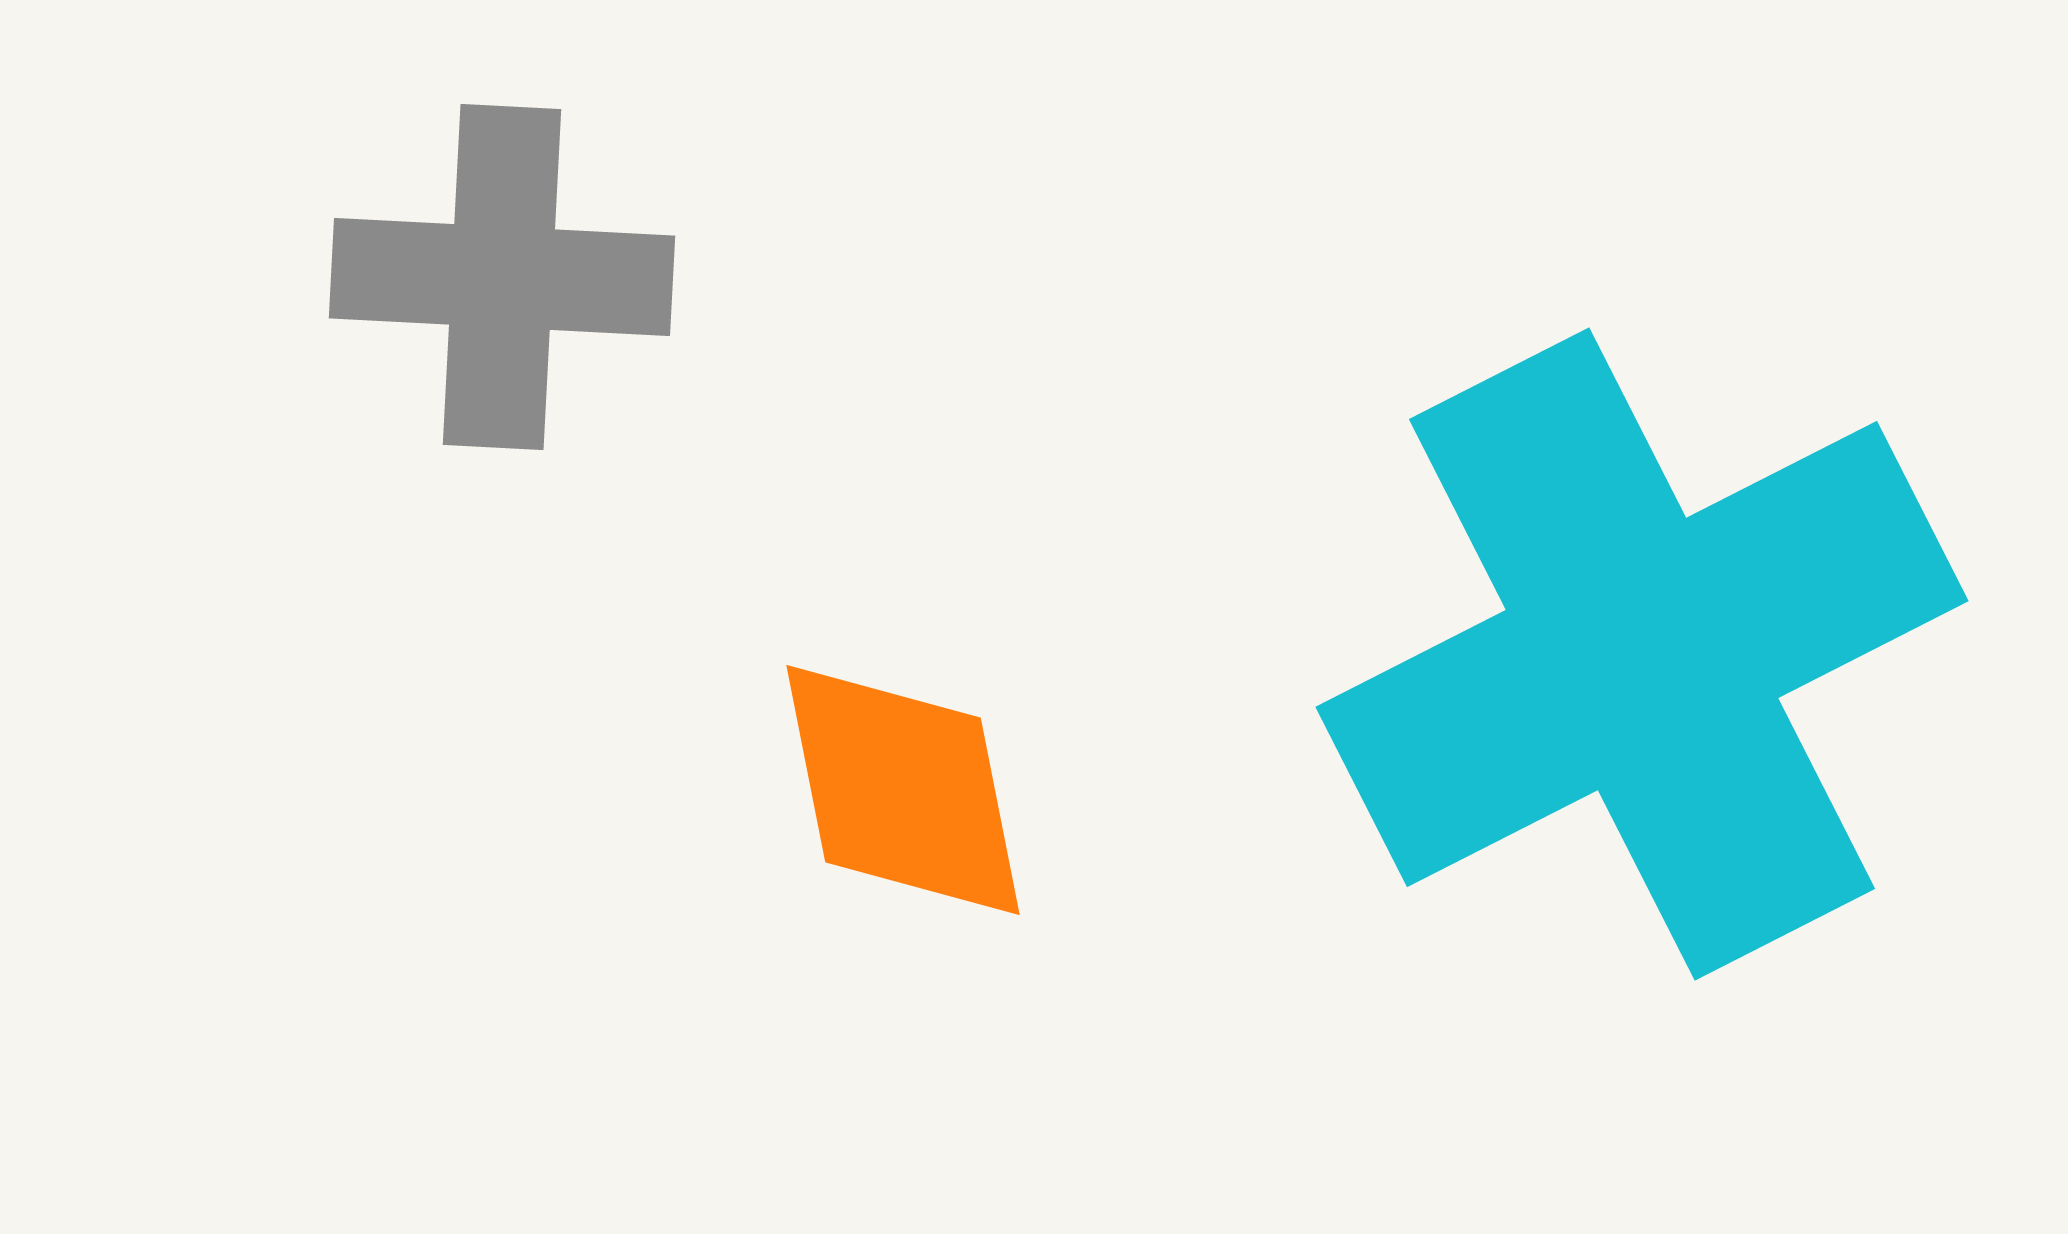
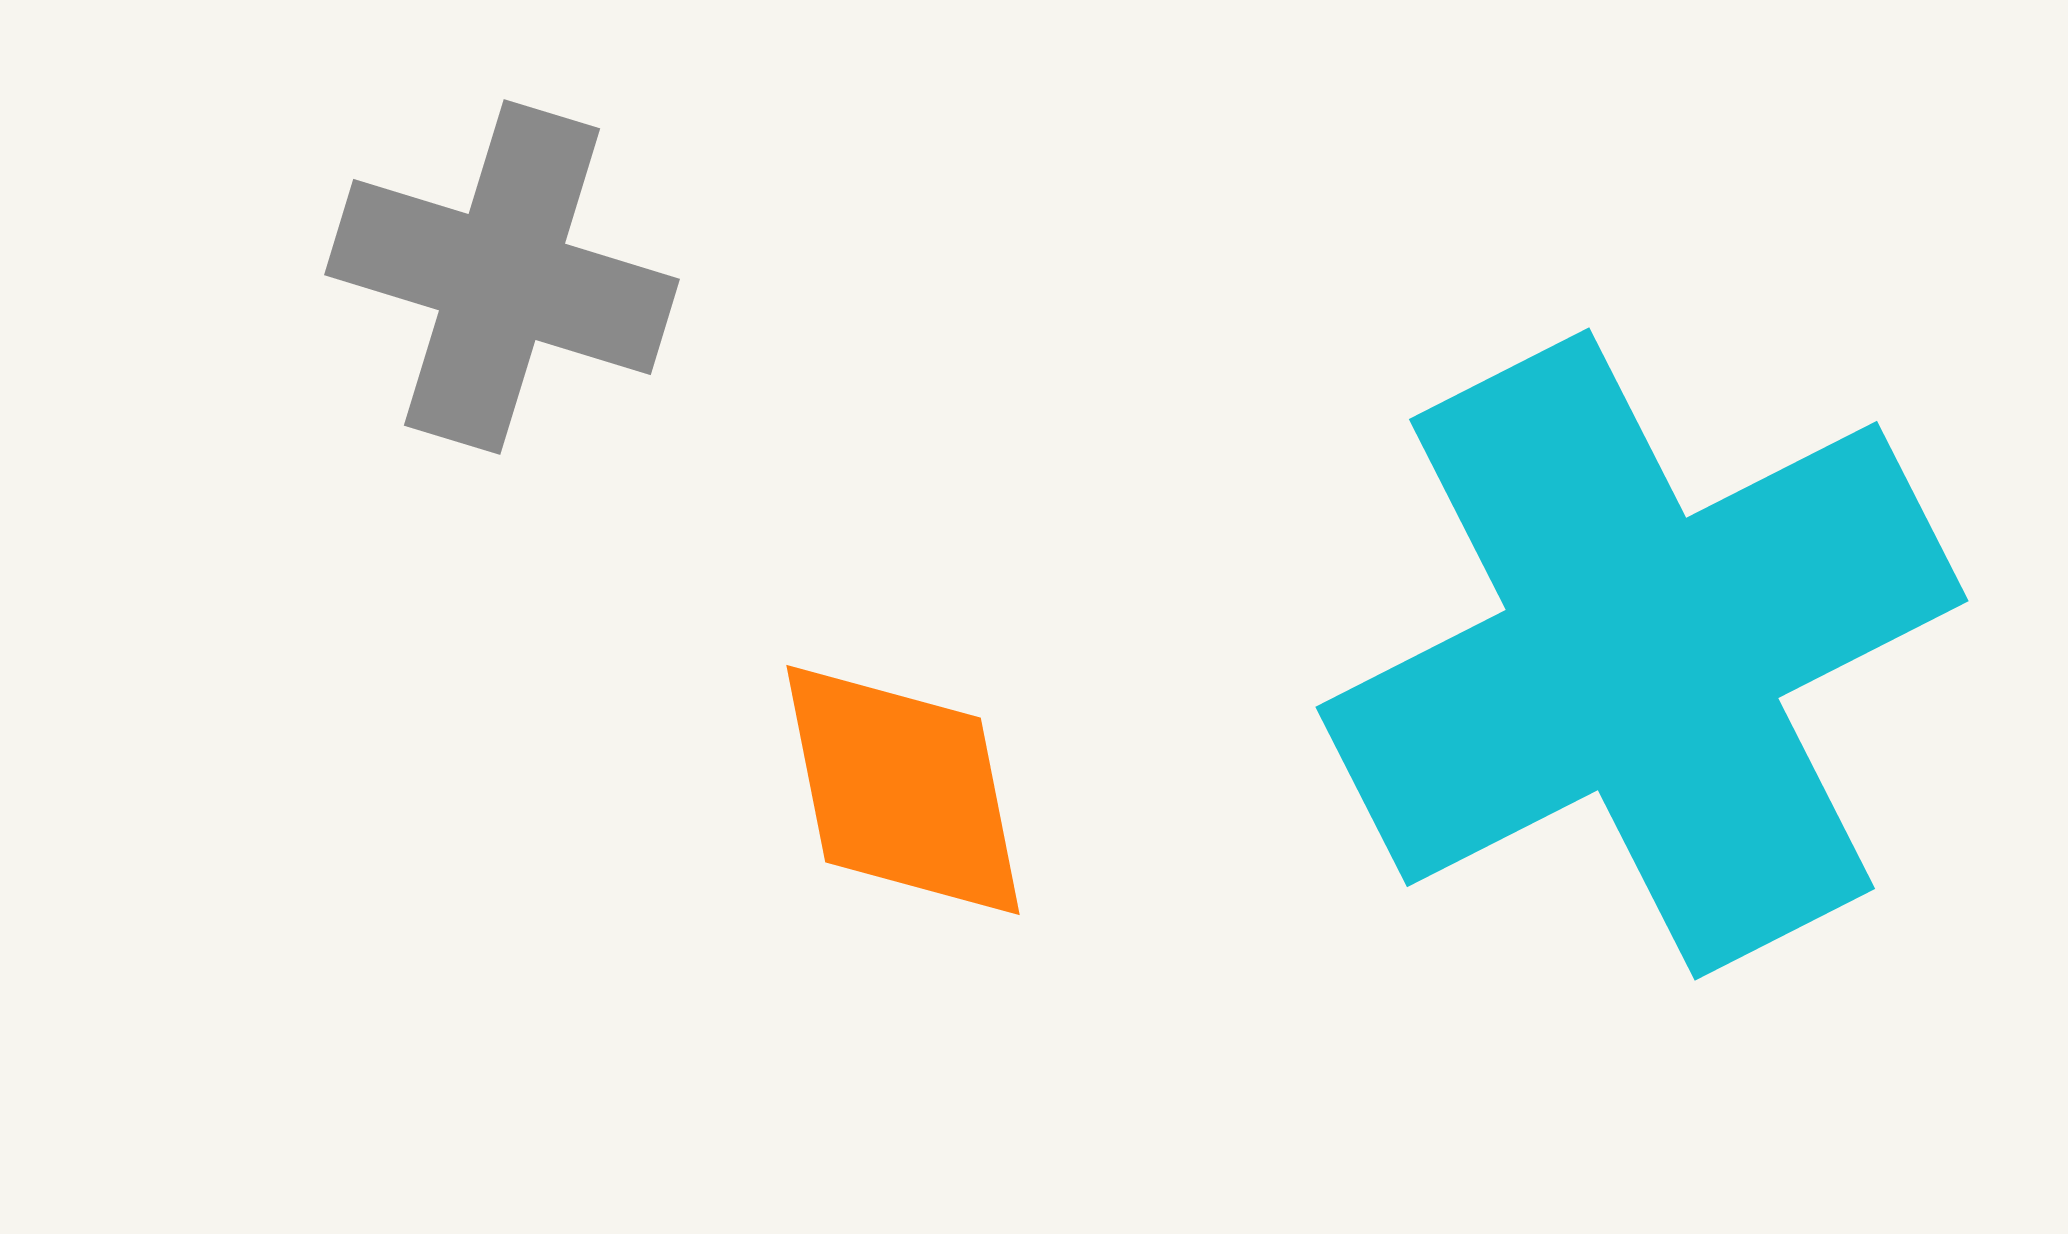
gray cross: rotated 14 degrees clockwise
